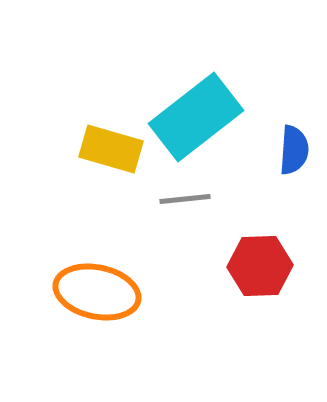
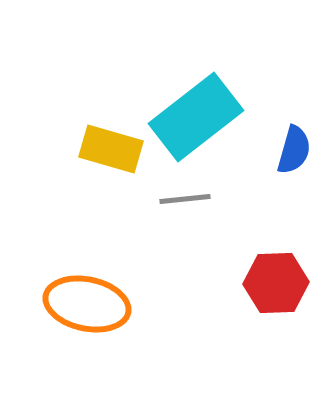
blue semicircle: rotated 12 degrees clockwise
red hexagon: moved 16 px right, 17 px down
orange ellipse: moved 10 px left, 12 px down
